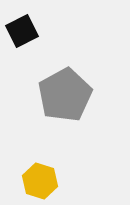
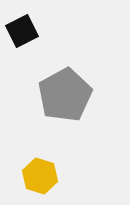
yellow hexagon: moved 5 px up
